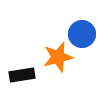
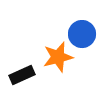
black rectangle: rotated 15 degrees counterclockwise
